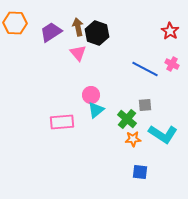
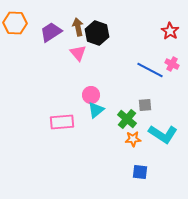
blue line: moved 5 px right, 1 px down
